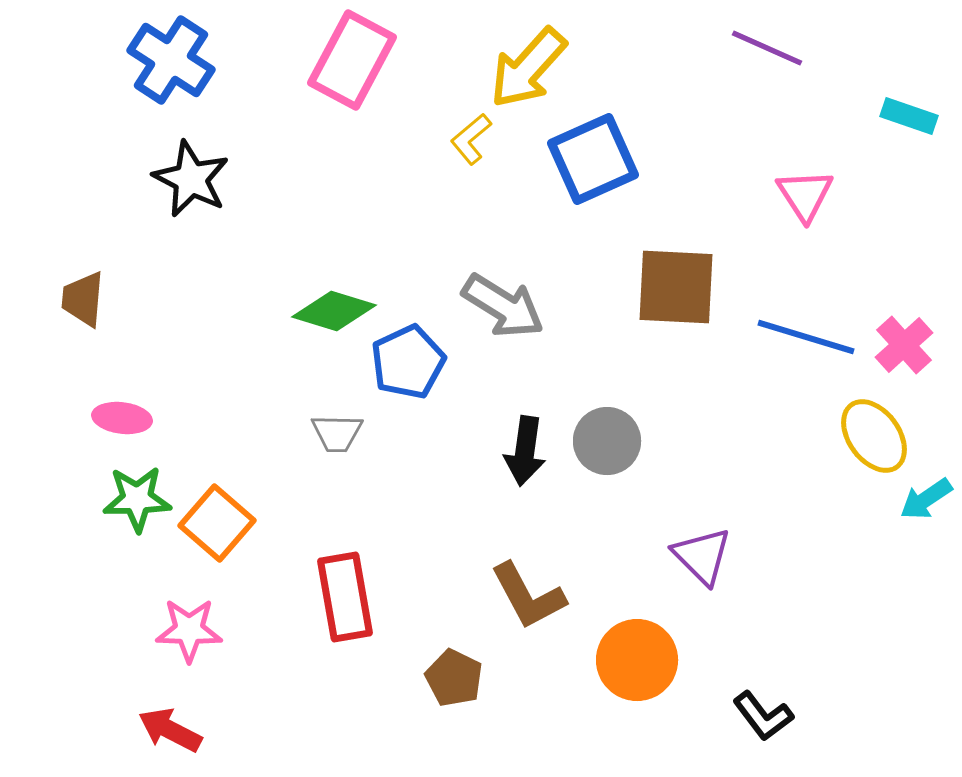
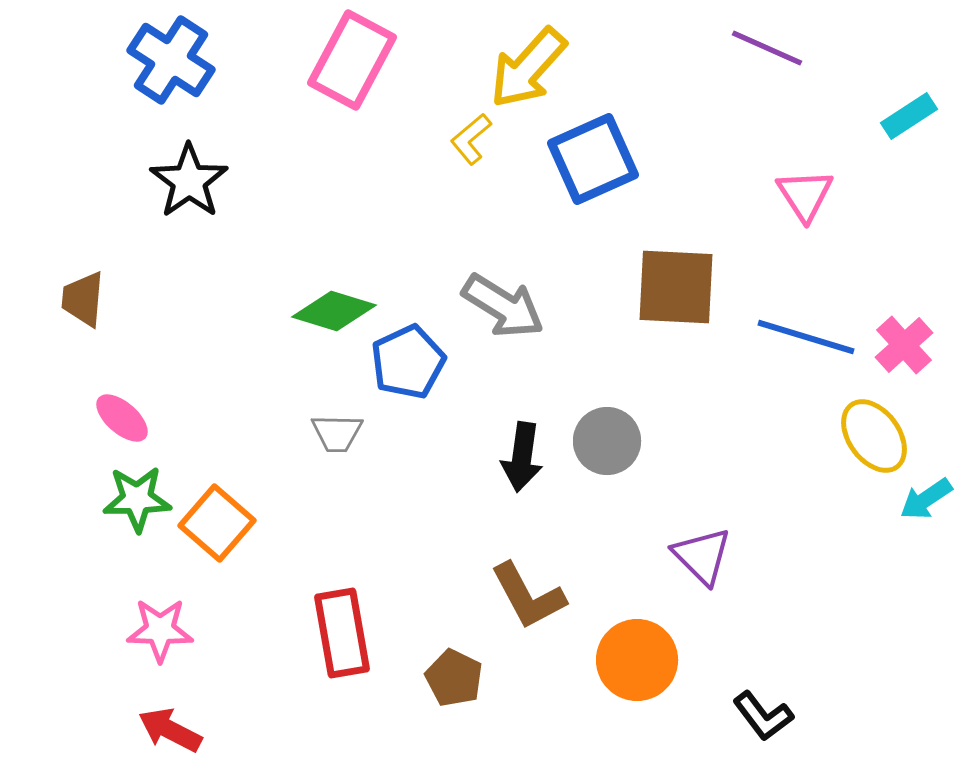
cyan rectangle: rotated 52 degrees counterclockwise
black star: moved 2 px left, 2 px down; rotated 10 degrees clockwise
pink ellipse: rotated 34 degrees clockwise
black arrow: moved 3 px left, 6 px down
red rectangle: moved 3 px left, 36 px down
pink star: moved 29 px left
